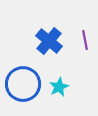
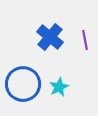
blue cross: moved 1 px right, 4 px up
